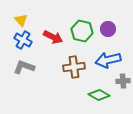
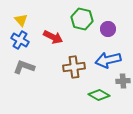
green hexagon: moved 12 px up
blue cross: moved 3 px left
